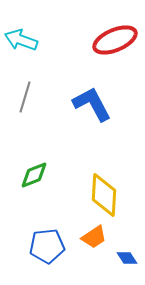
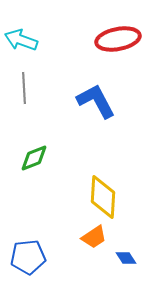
red ellipse: moved 3 px right, 1 px up; rotated 12 degrees clockwise
gray line: moved 1 px left, 9 px up; rotated 20 degrees counterclockwise
blue L-shape: moved 4 px right, 3 px up
green diamond: moved 17 px up
yellow diamond: moved 1 px left, 2 px down
blue pentagon: moved 19 px left, 11 px down
blue diamond: moved 1 px left
